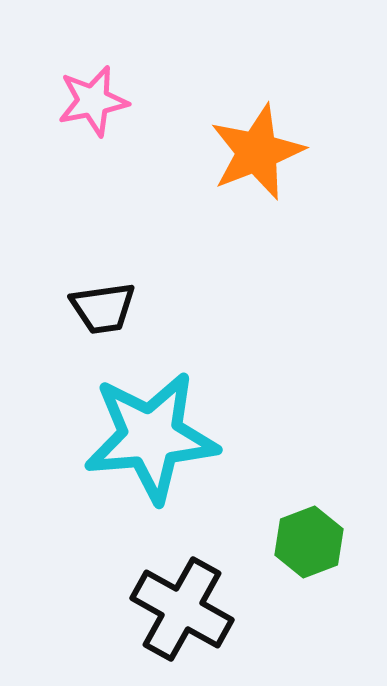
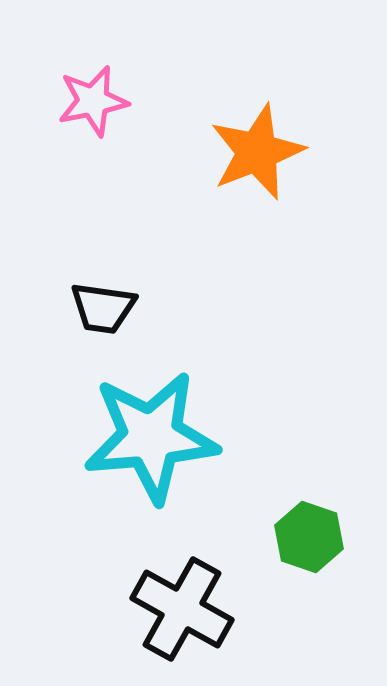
black trapezoid: rotated 16 degrees clockwise
green hexagon: moved 5 px up; rotated 20 degrees counterclockwise
